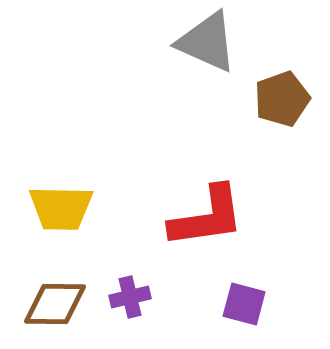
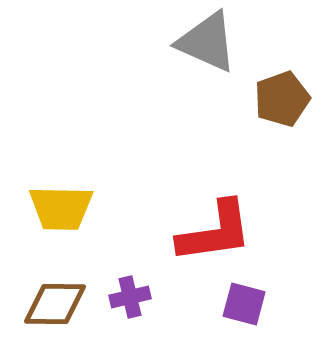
red L-shape: moved 8 px right, 15 px down
